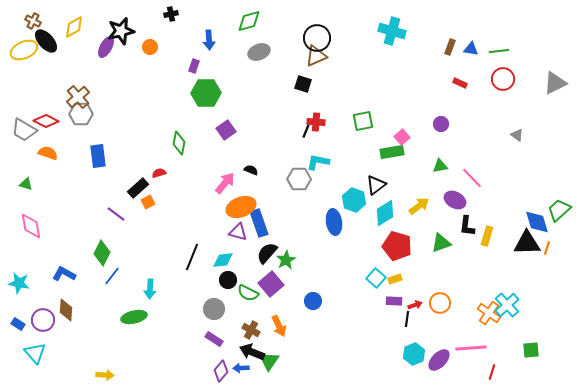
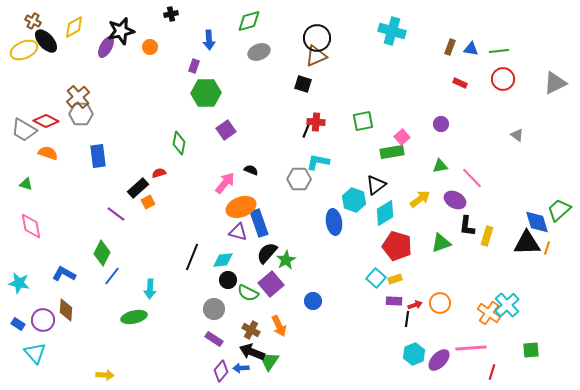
yellow arrow at (419, 206): moved 1 px right, 7 px up
